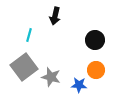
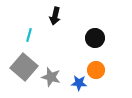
black circle: moved 2 px up
gray square: rotated 12 degrees counterclockwise
blue star: moved 2 px up
